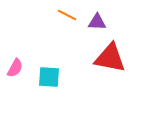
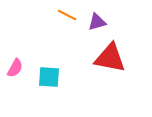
purple triangle: rotated 18 degrees counterclockwise
